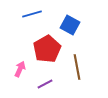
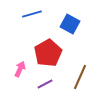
blue square: moved 1 px up
red pentagon: moved 1 px right, 4 px down
brown line: moved 3 px right, 10 px down; rotated 35 degrees clockwise
